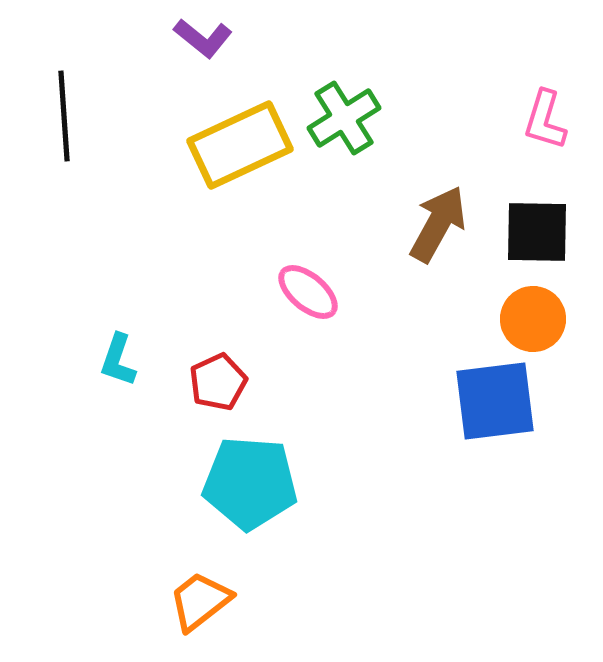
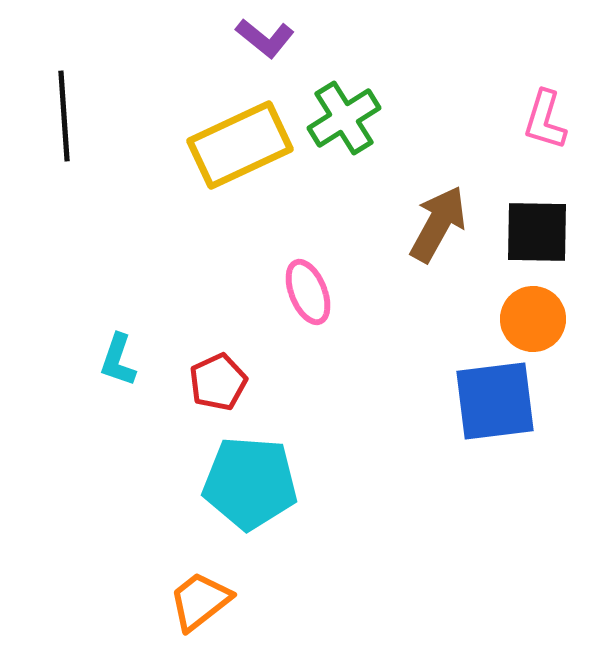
purple L-shape: moved 62 px right
pink ellipse: rotated 28 degrees clockwise
